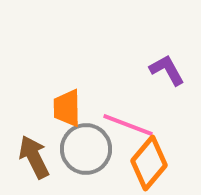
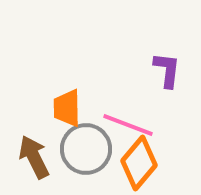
purple L-shape: rotated 36 degrees clockwise
orange diamond: moved 10 px left
